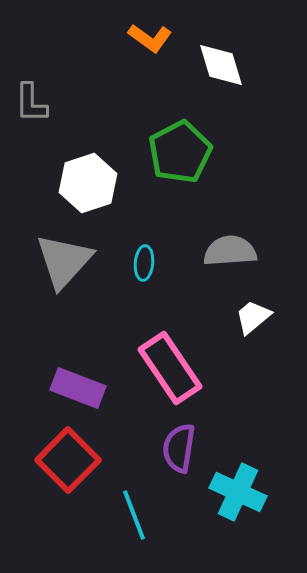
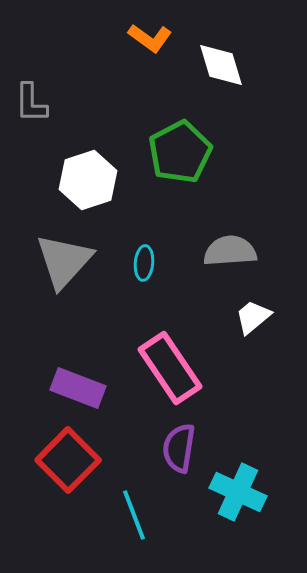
white hexagon: moved 3 px up
